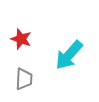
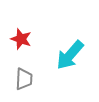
cyan arrow: moved 1 px right
